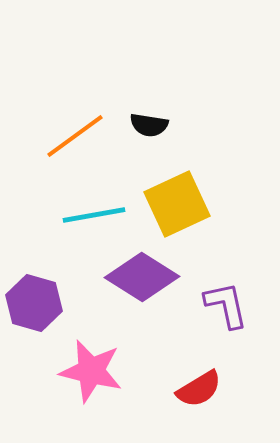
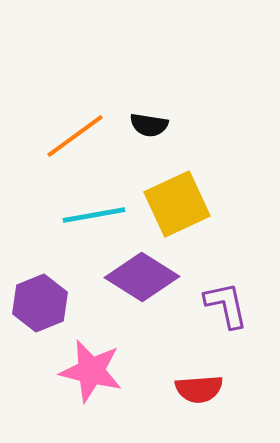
purple hexagon: moved 6 px right; rotated 22 degrees clockwise
red semicircle: rotated 27 degrees clockwise
